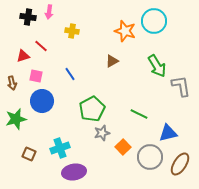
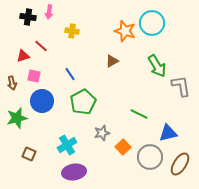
cyan circle: moved 2 px left, 2 px down
pink square: moved 2 px left
green pentagon: moved 9 px left, 7 px up
green star: moved 1 px right, 1 px up
cyan cross: moved 7 px right, 3 px up; rotated 12 degrees counterclockwise
